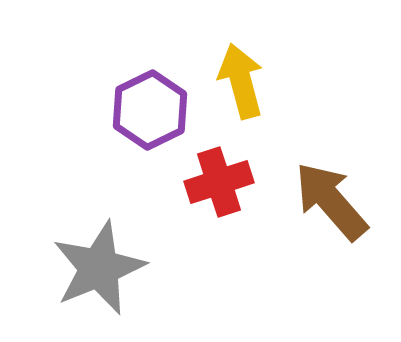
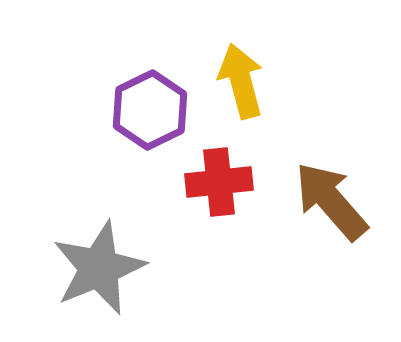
red cross: rotated 12 degrees clockwise
